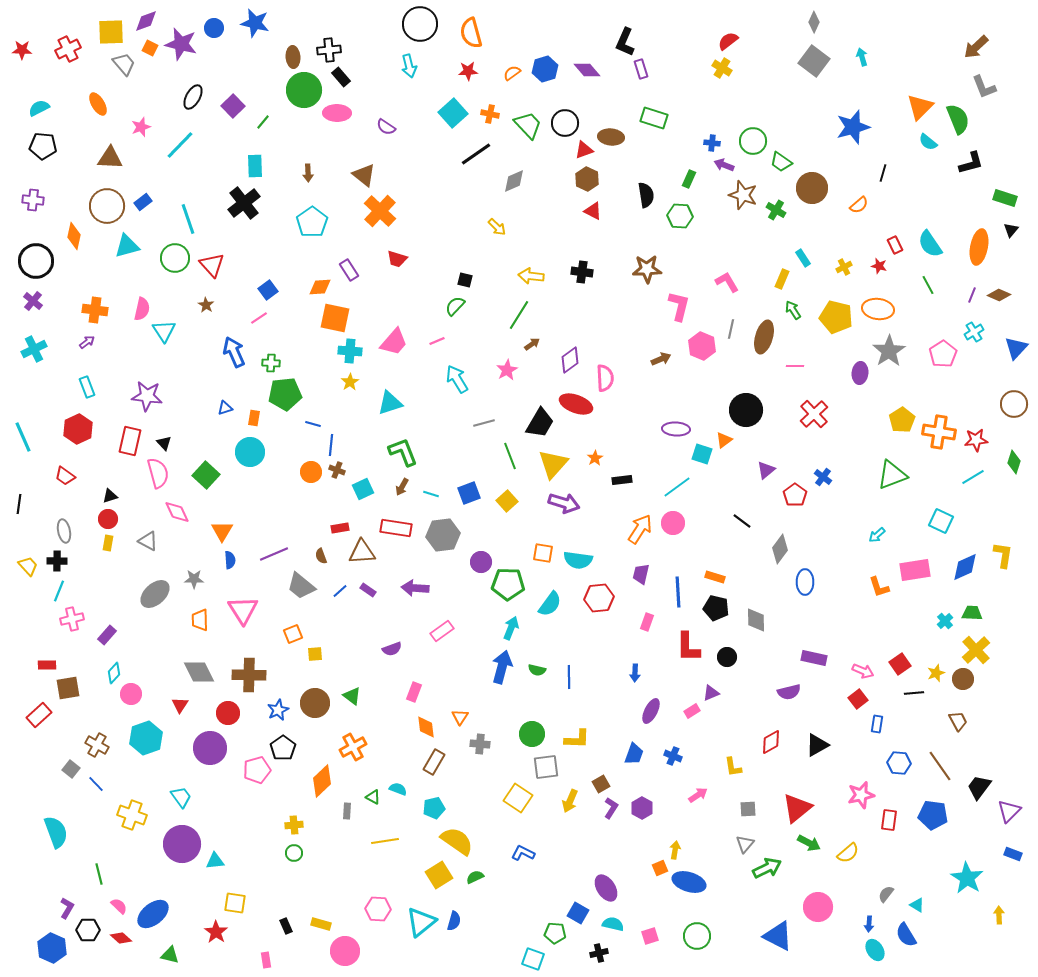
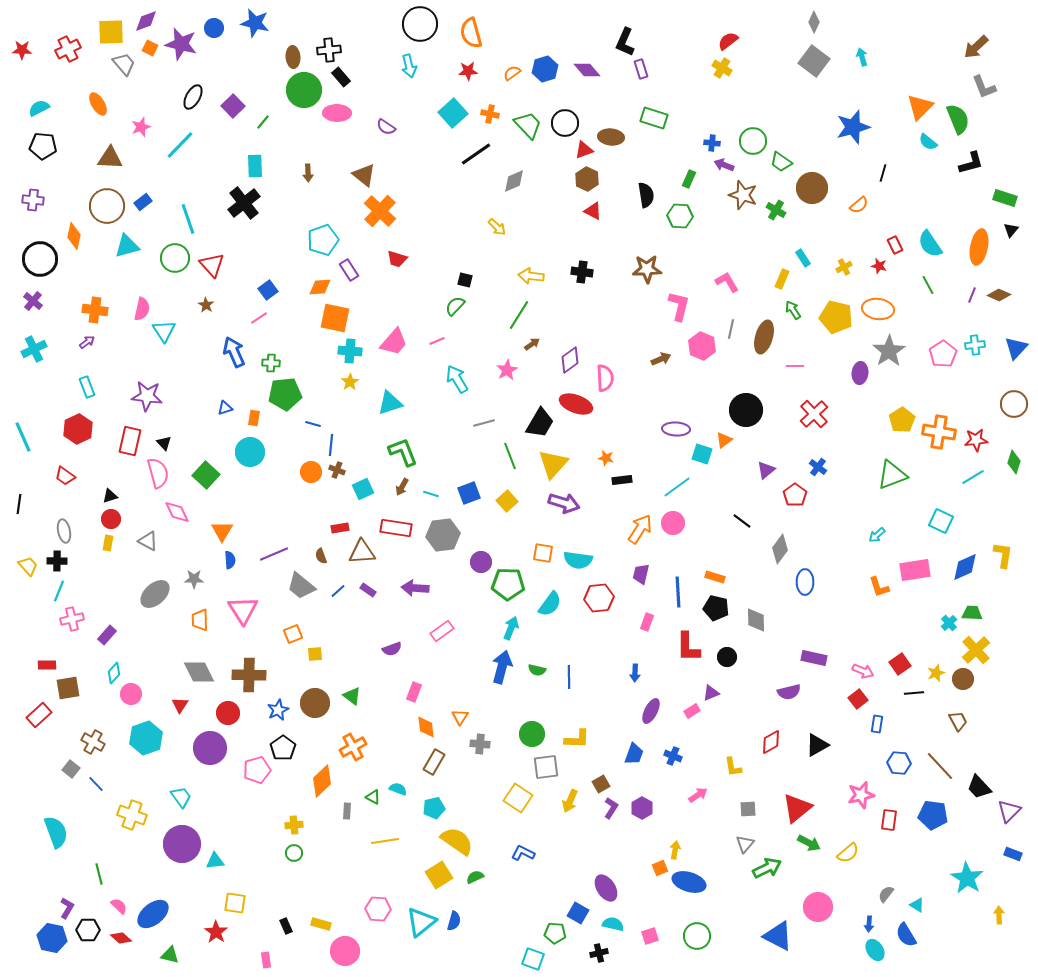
cyan pentagon at (312, 222): moved 11 px right, 18 px down; rotated 16 degrees clockwise
black circle at (36, 261): moved 4 px right, 2 px up
cyan cross at (974, 332): moved 1 px right, 13 px down; rotated 24 degrees clockwise
orange star at (595, 458): moved 11 px right; rotated 28 degrees counterclockwise
blue cross at (823, 477): moved 5 px left, 10 px up
red circle at (108, 519): moved 3 px right
blue line at (340, 591): moved 2 px left
cyan cross at (945, 621): moved 4 px right, 2 px down
brown cross at (97, 745): moved 4 px left, 3 px up
brown line at (940, 766): rotated 8 degrees counterclockwise
black trapezoid at (979, 787): rotated 80 degrees counterclockwise
blue hexagon at (52, 948): moved 10 px up; rotated 12 degrees counterclockwise
